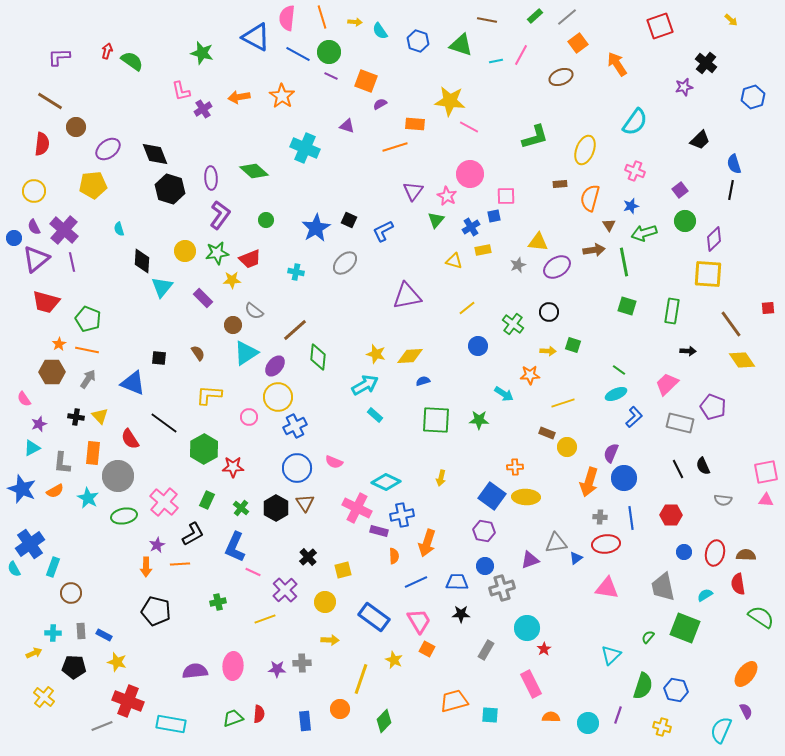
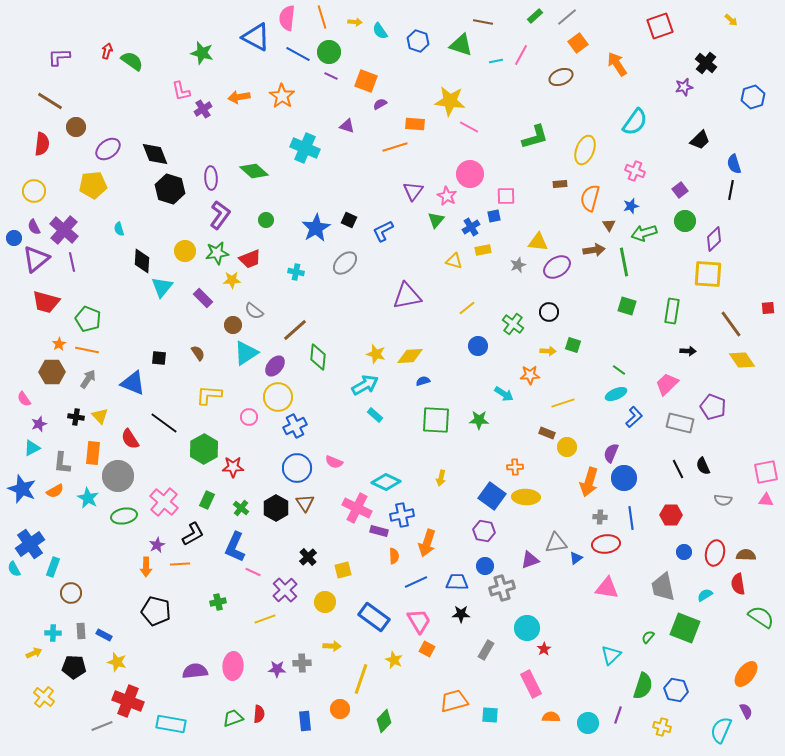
brown line at (487, 20): moved 4 px left, 2 px down
yellow arrow at (330, 640): moved 2 px right, 6 px down
